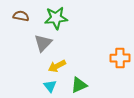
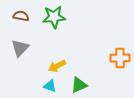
green star: moved 2 px left, 1 px up
gray triangle: moved 23 px left, 5 px down
cyan triangle: rotated 32 degrees counterclockwise
